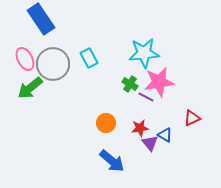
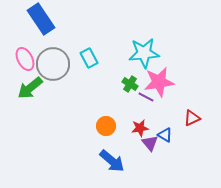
orange circle: moved 3 px down
